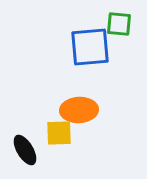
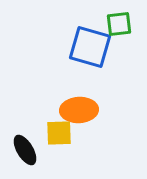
green square: rotated 12 degrees counterclockwise
blue square: rotated 21 degrees clockwise
